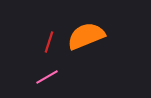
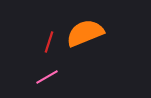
orange semicircle: moved 1 px left, 3 px up
